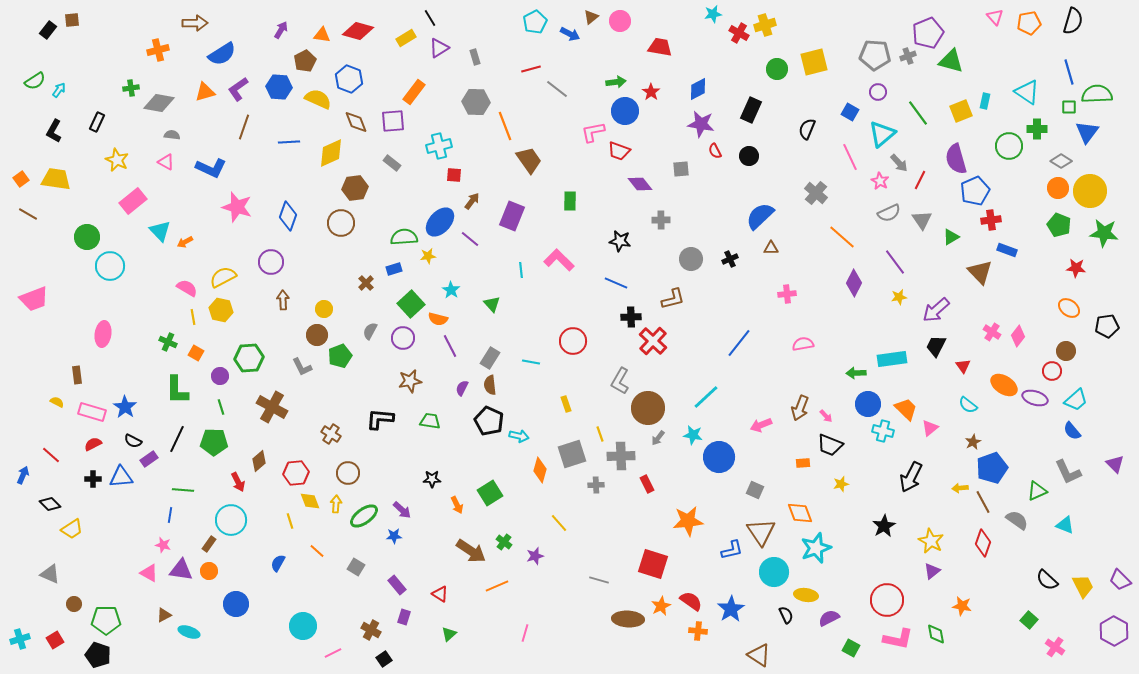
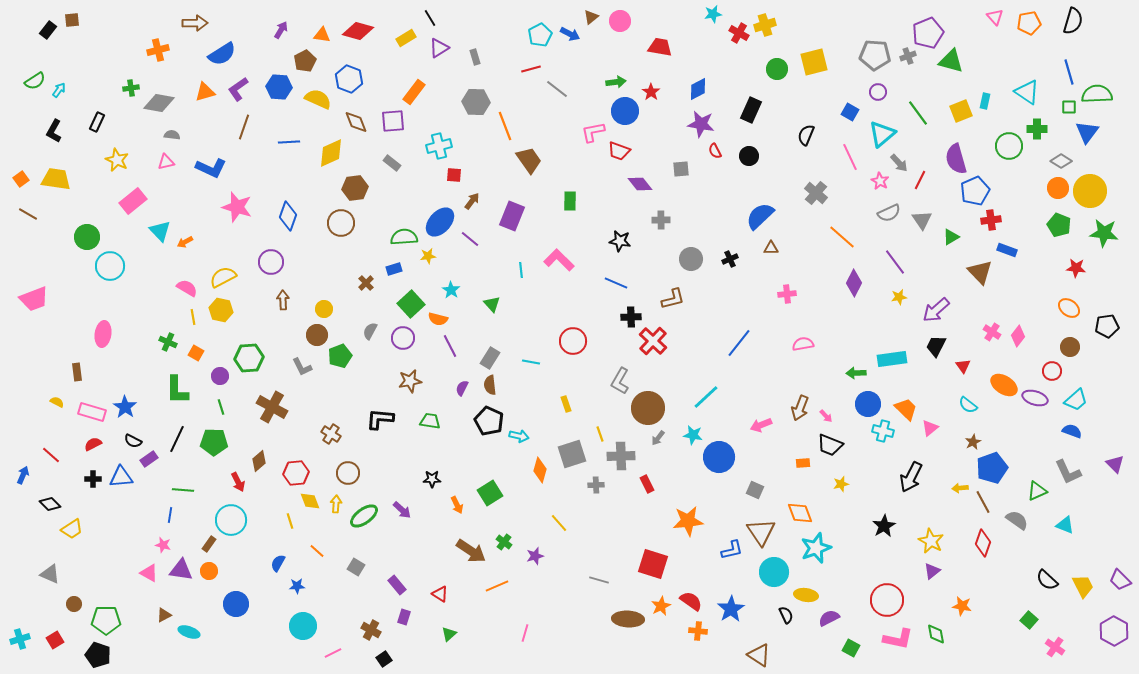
cyan pentagon at (535, 22): moved 5 px right, 13 px down
black semicircle at (807, 129): moved 1 px left, 6 px down
pink triangle at (166, 162): rotated 42 degrees counterclockwise
brown circle at (1066, 351): moved 4 px right, 4 px up
brown rectangle at (77, 375): moved 3 px up
blue semicircle at (1072, 431): rotated 150 degrees clockwise
blue star at (394, 536): moved 97 px left, 50 px down
